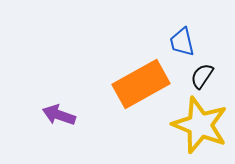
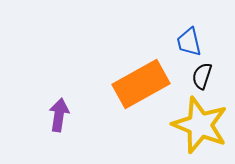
blue trapezoid: moved 7 px right
black semicircle: rotated 16 degrees counterclockwise
purple arrow: rotated 80 degrees clockwise
